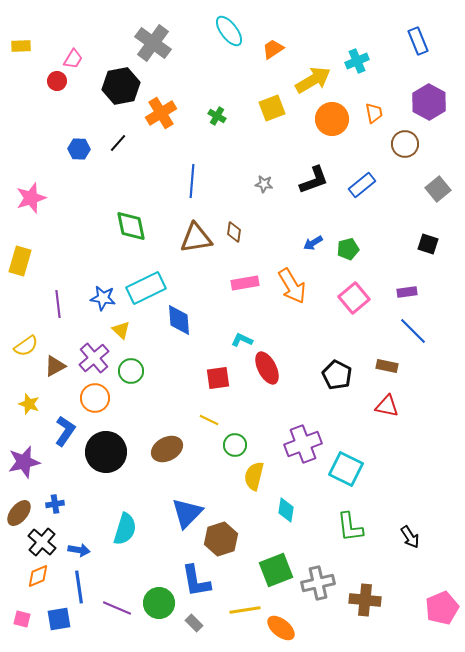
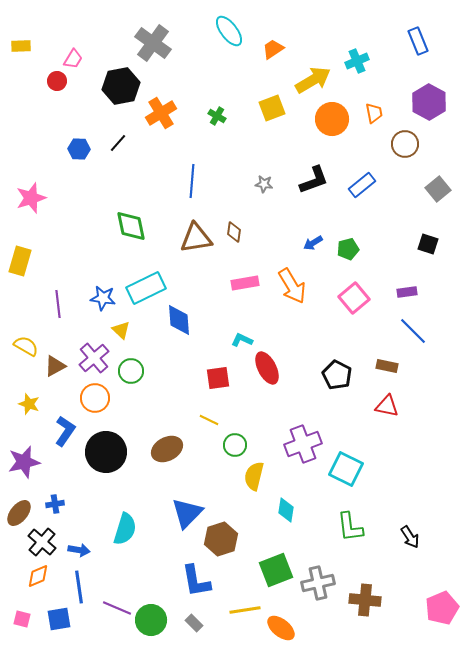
yellow semicircle at (26, 346): rotated 115 degrees counterclockwise
green circle at (159, 603): moved 8 px left, 17 px down
